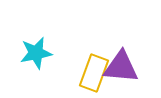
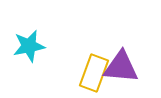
cyan star: moved 7 px left, 7 px up
